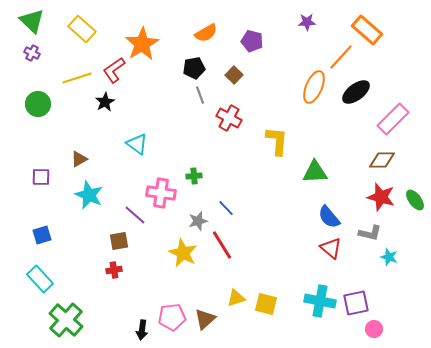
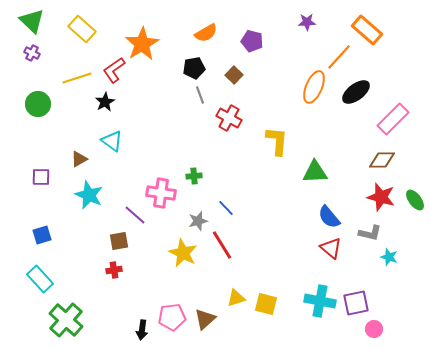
orange line at (341, 57): moved 2 px left
cyan triangle at (137, 144): moved 25 px left, 3 px up
